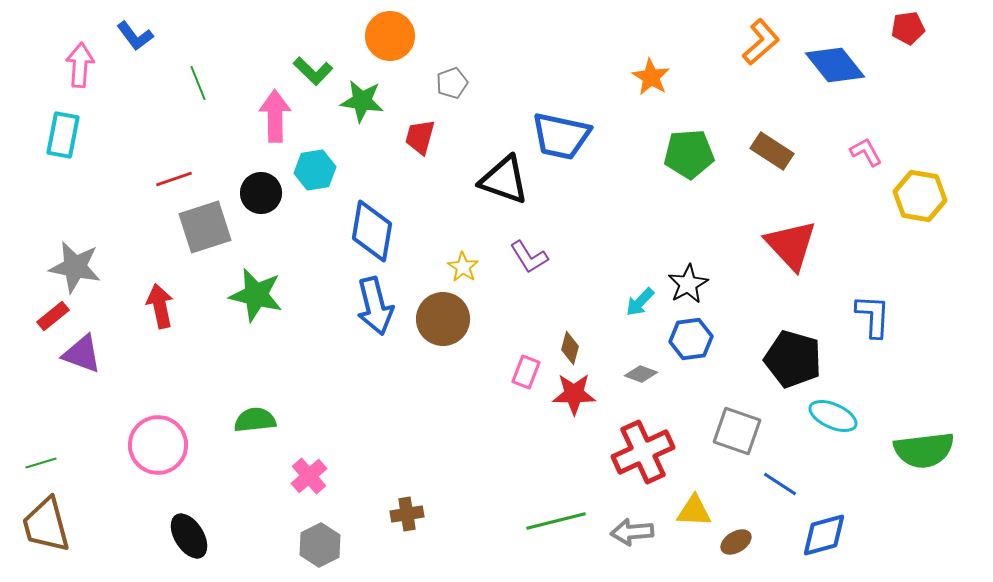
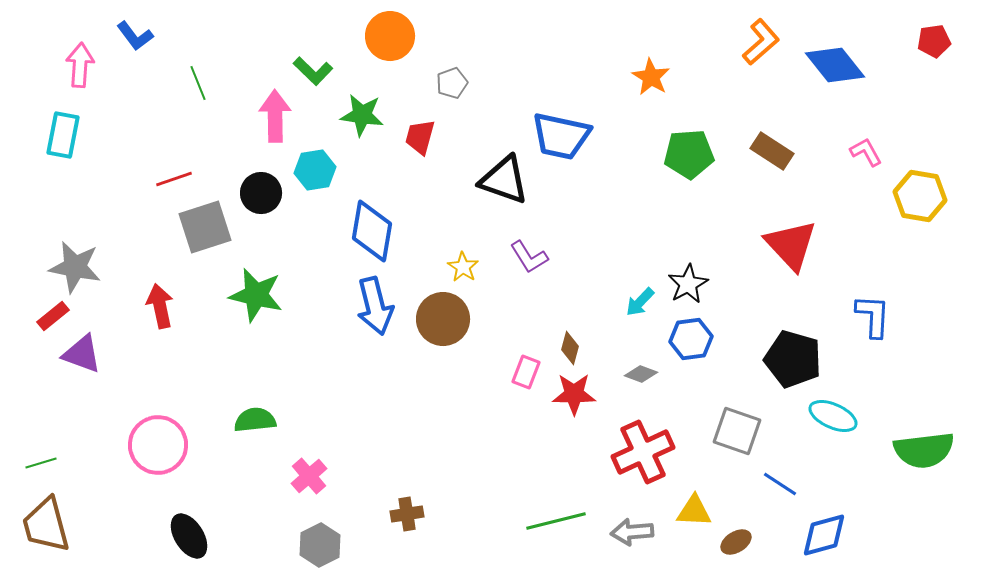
red pentagon at (908, 28): moved 26 px right, 13 px down
green star at (362, 101): moved 14 px down
